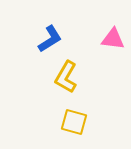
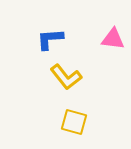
blue L-shape: rotated 152 degrees counterclockwise
yellow L-shape: rotated 68 degrees counterclockwise
